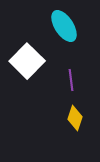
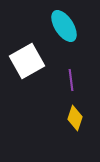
white square: rotated 16 degrees clockwise
